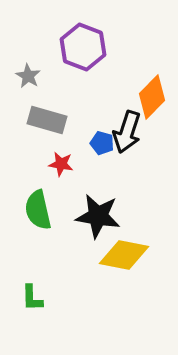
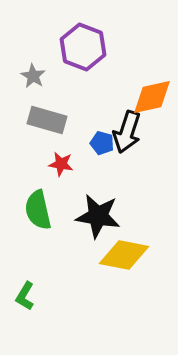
gray star: moved 5 px right
orange diamond: rotated 33 degrees clockwise
green L-shape: moved 7 px left, 2 px up; rotated 32 degrees clockwise
